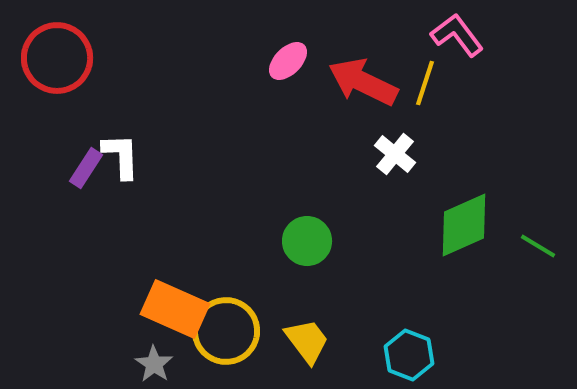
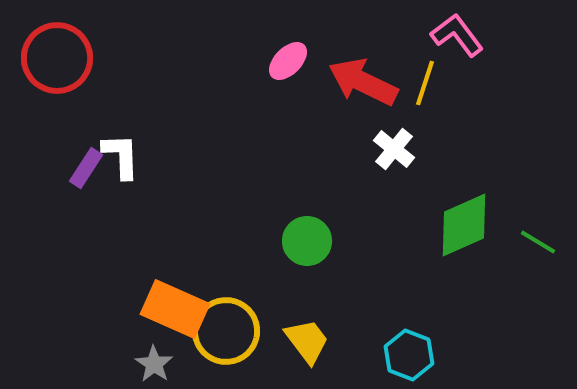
white cross: moved 1 px left, 5 px up
green line: moved 4 px up
